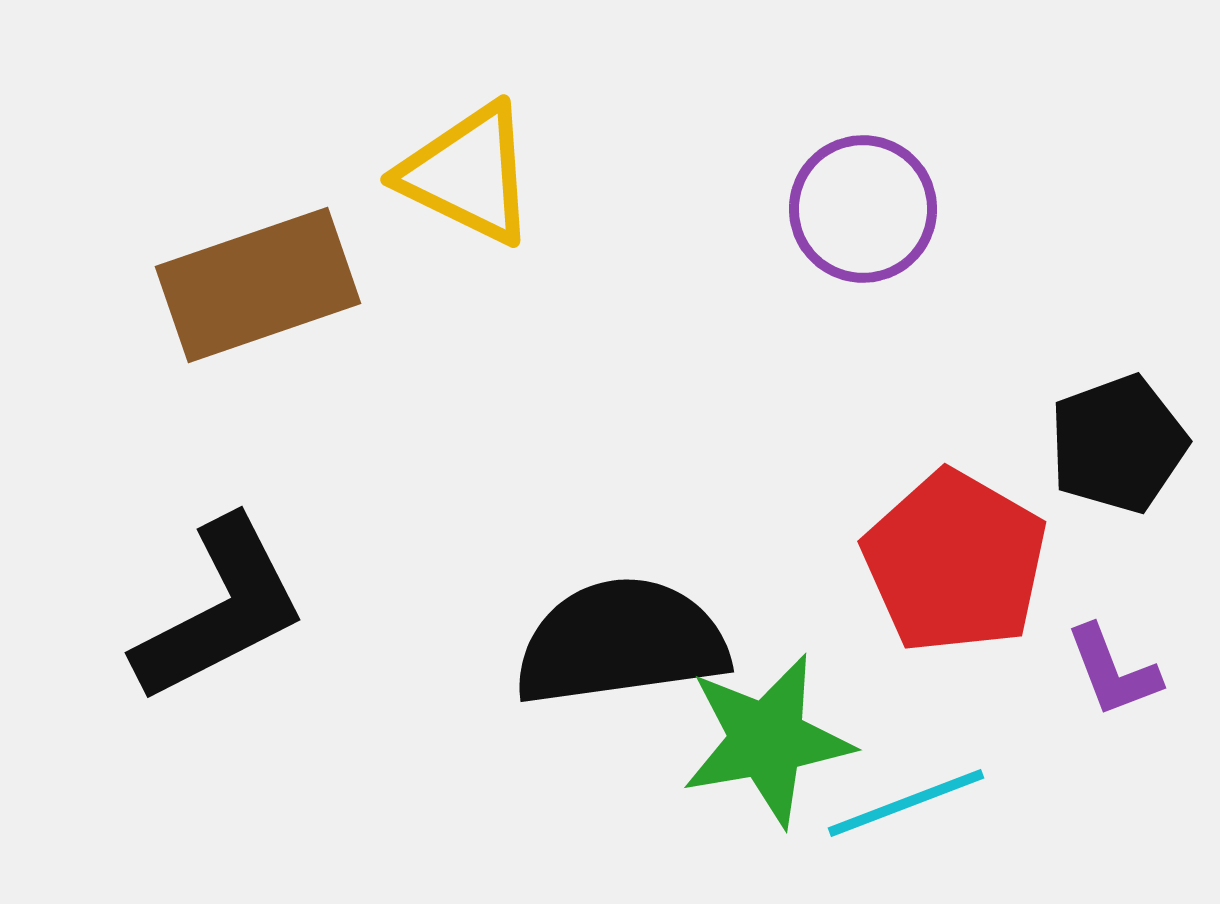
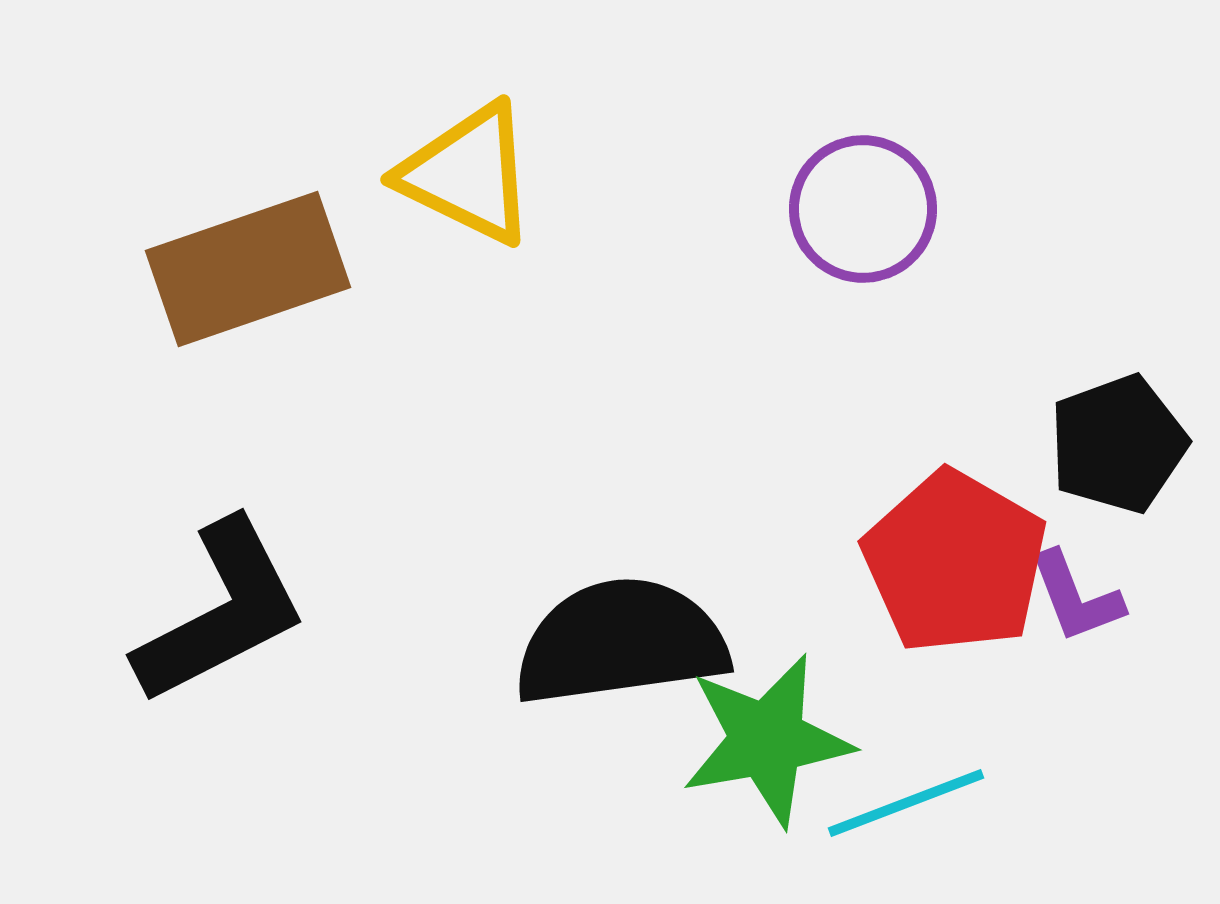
brown rectangle: moved 10 px left, 16 px up
black L-shape: moved 1 px right, 2 px down
purple L-shape: moved 37 px left, 74 px up
